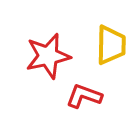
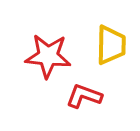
red star: rotated 18 degrees clockwise
